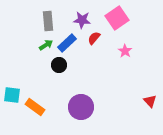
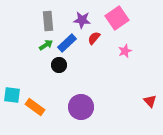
pink star: rotated 16 degrees clockwise
